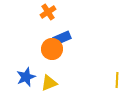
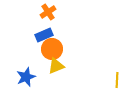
blue rectangle: moved 18 px left, 3 px up
yellow triangle: moved 7 px right, 17 px up
